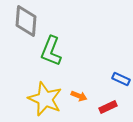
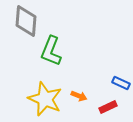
blue rectangle: moved 4 px down
